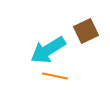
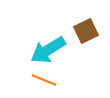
orange line: moved 11 px left, 4 px down; rotated 10 degrees clockwise
